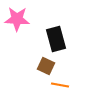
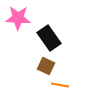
pink star: moved 1 px right, 1 px up
black rectangle: moved 7 px left, 1 px up; rotated 20 degrees counterclockwise
